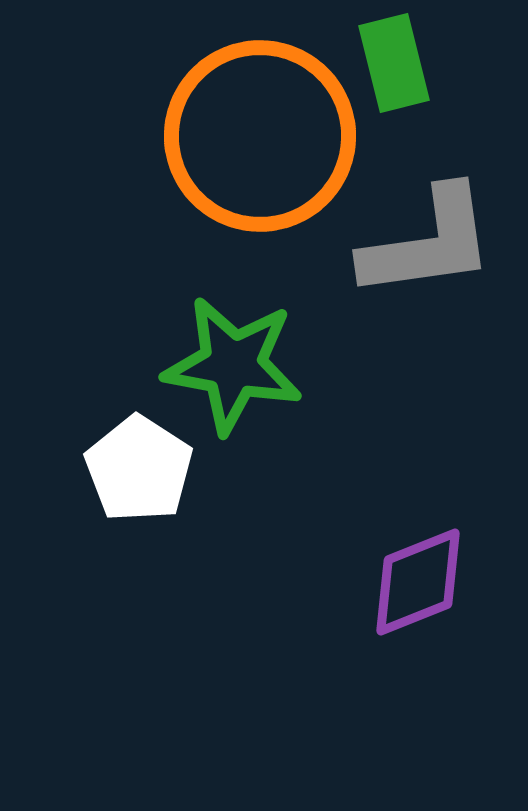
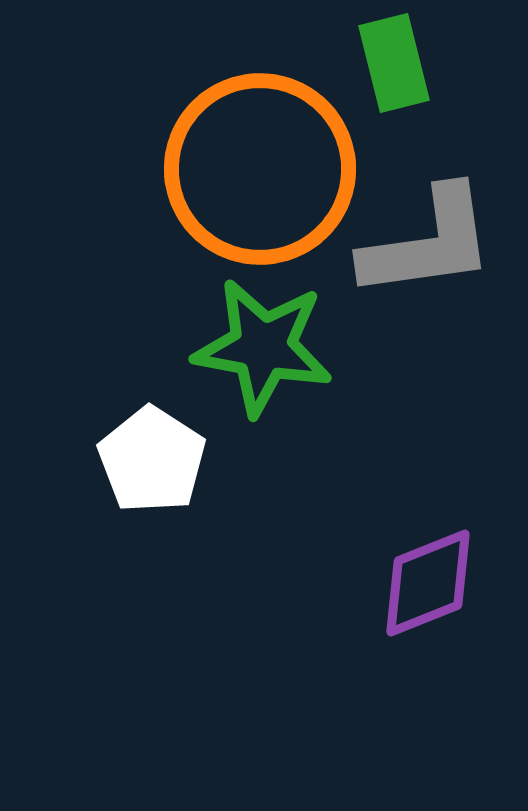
orange circle: moved 33 px down
green star: moved 30 px right, 18 px up
white pentagon: moved 13 px right, 9 px up
purple diamond: moved 10 px right, 1 px down
